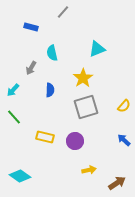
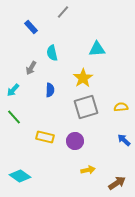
blue rectangle: rotated 32 degrees clockwise
cyan triangle: rotated 18 degrees clockwise
yellow semicircle: moved 3 px left, 1 px down; rotated 136 degrees counterclockwise
yellow arrow: moved 1 px left
